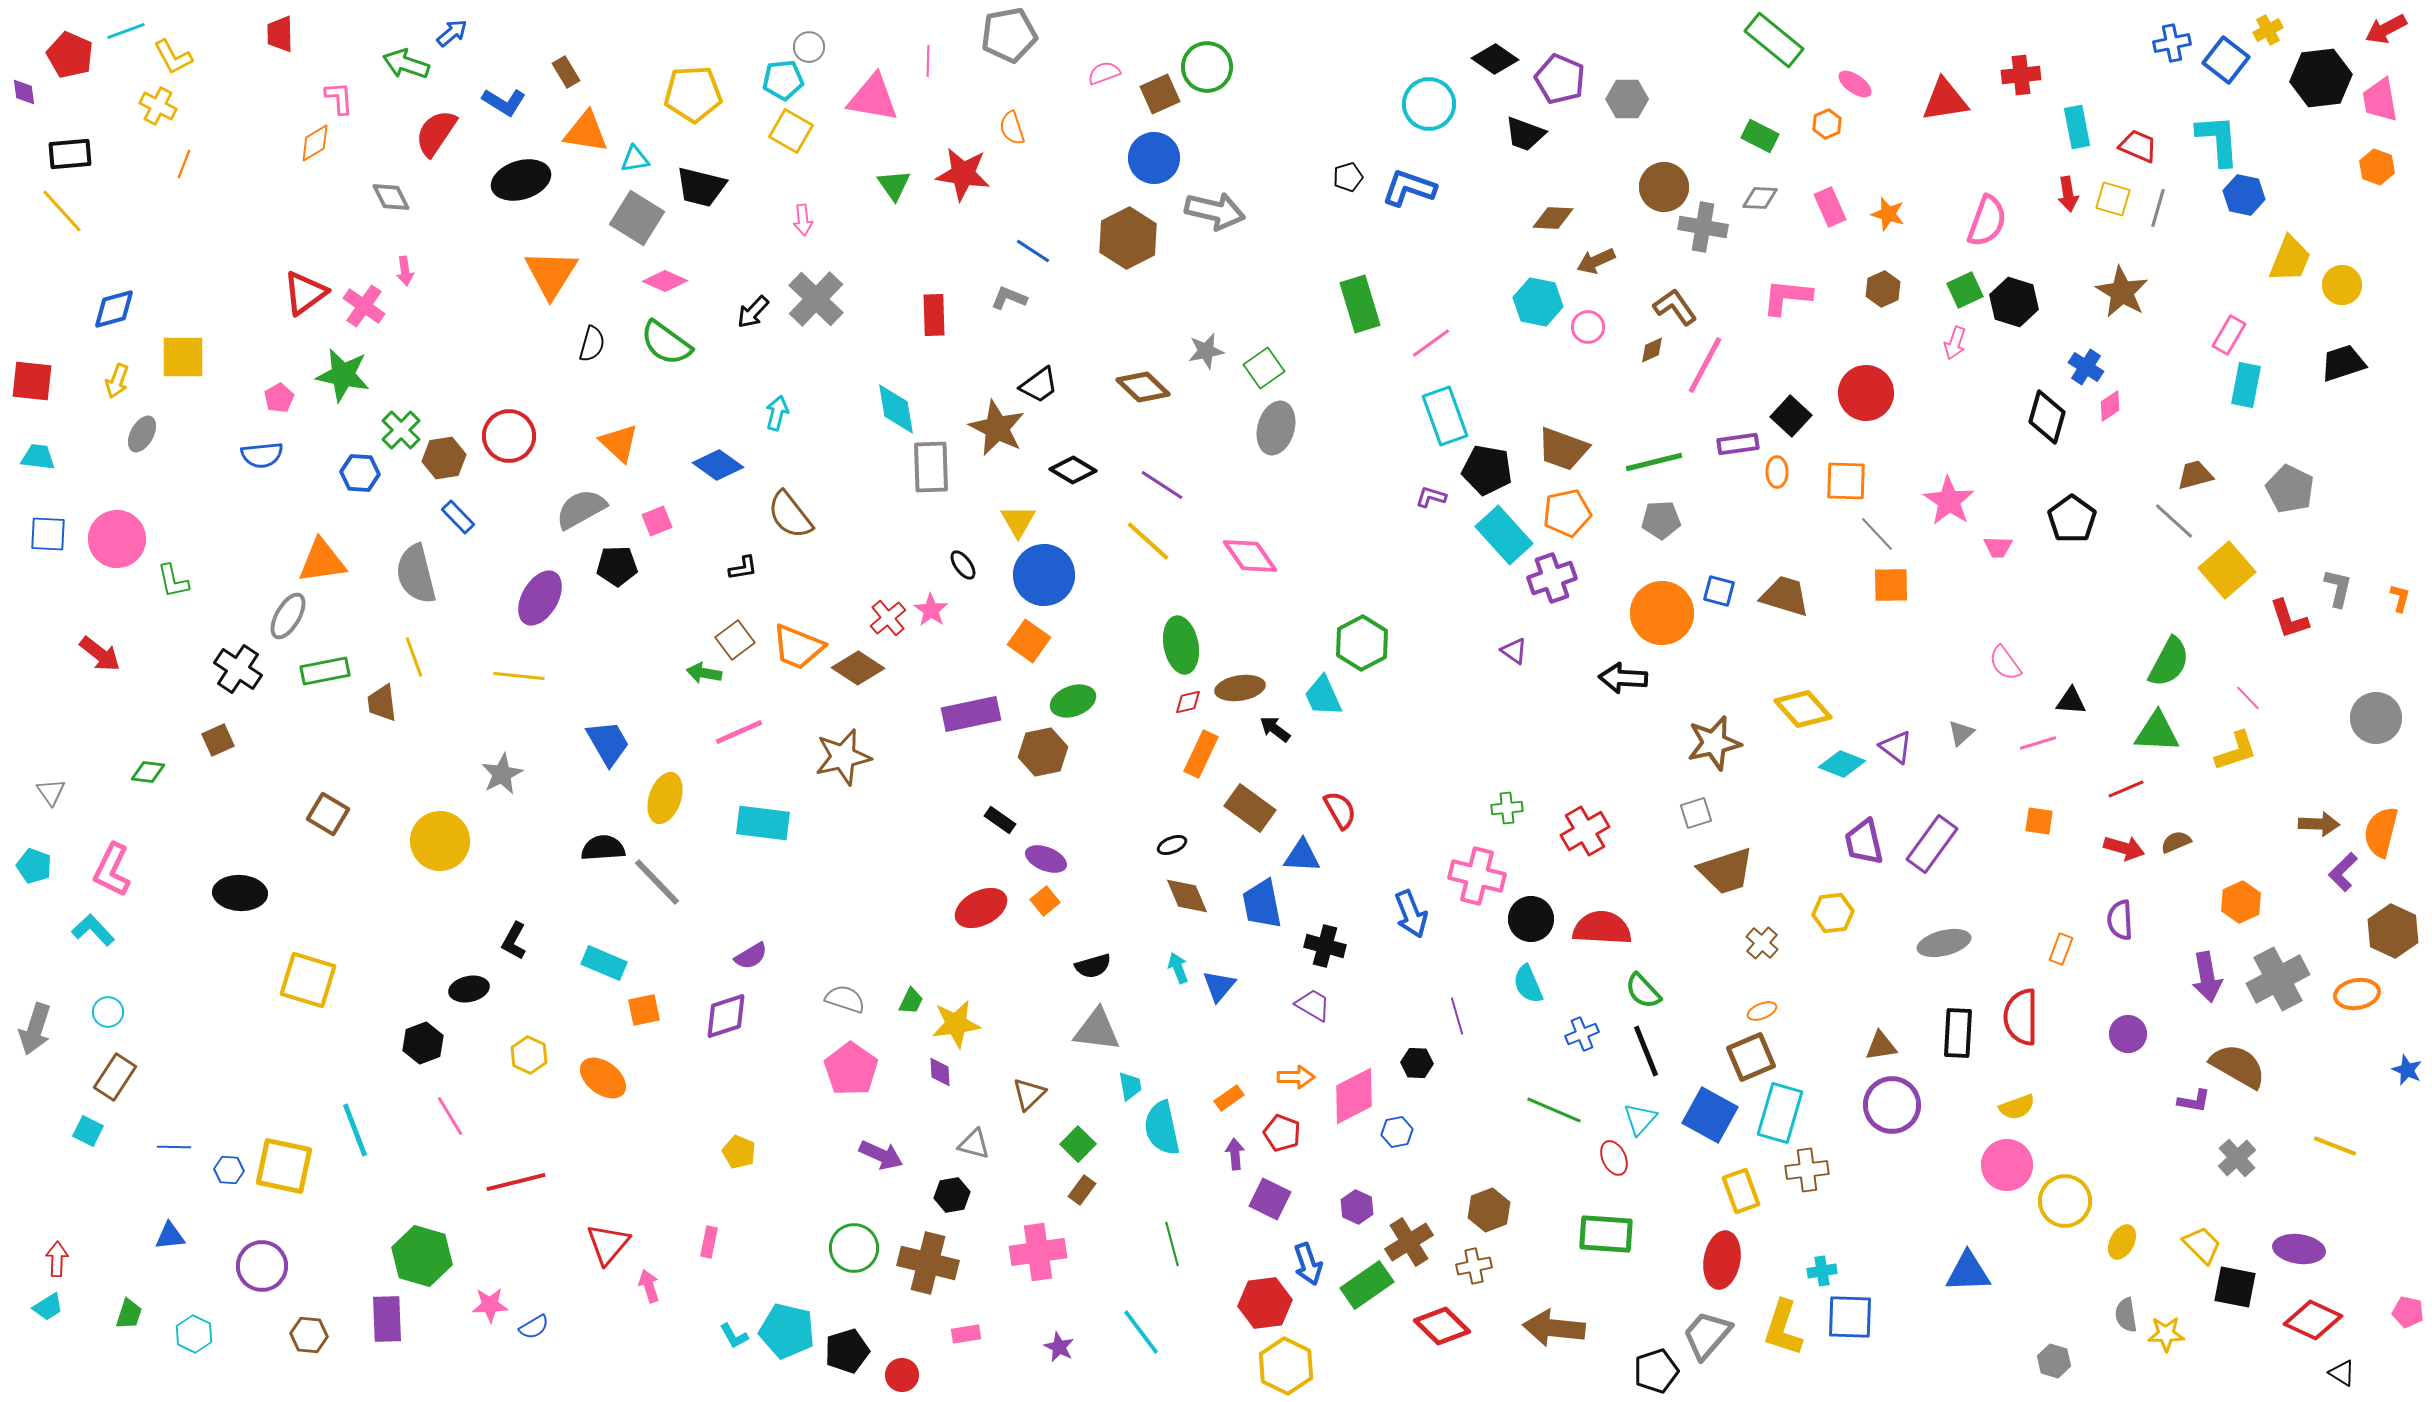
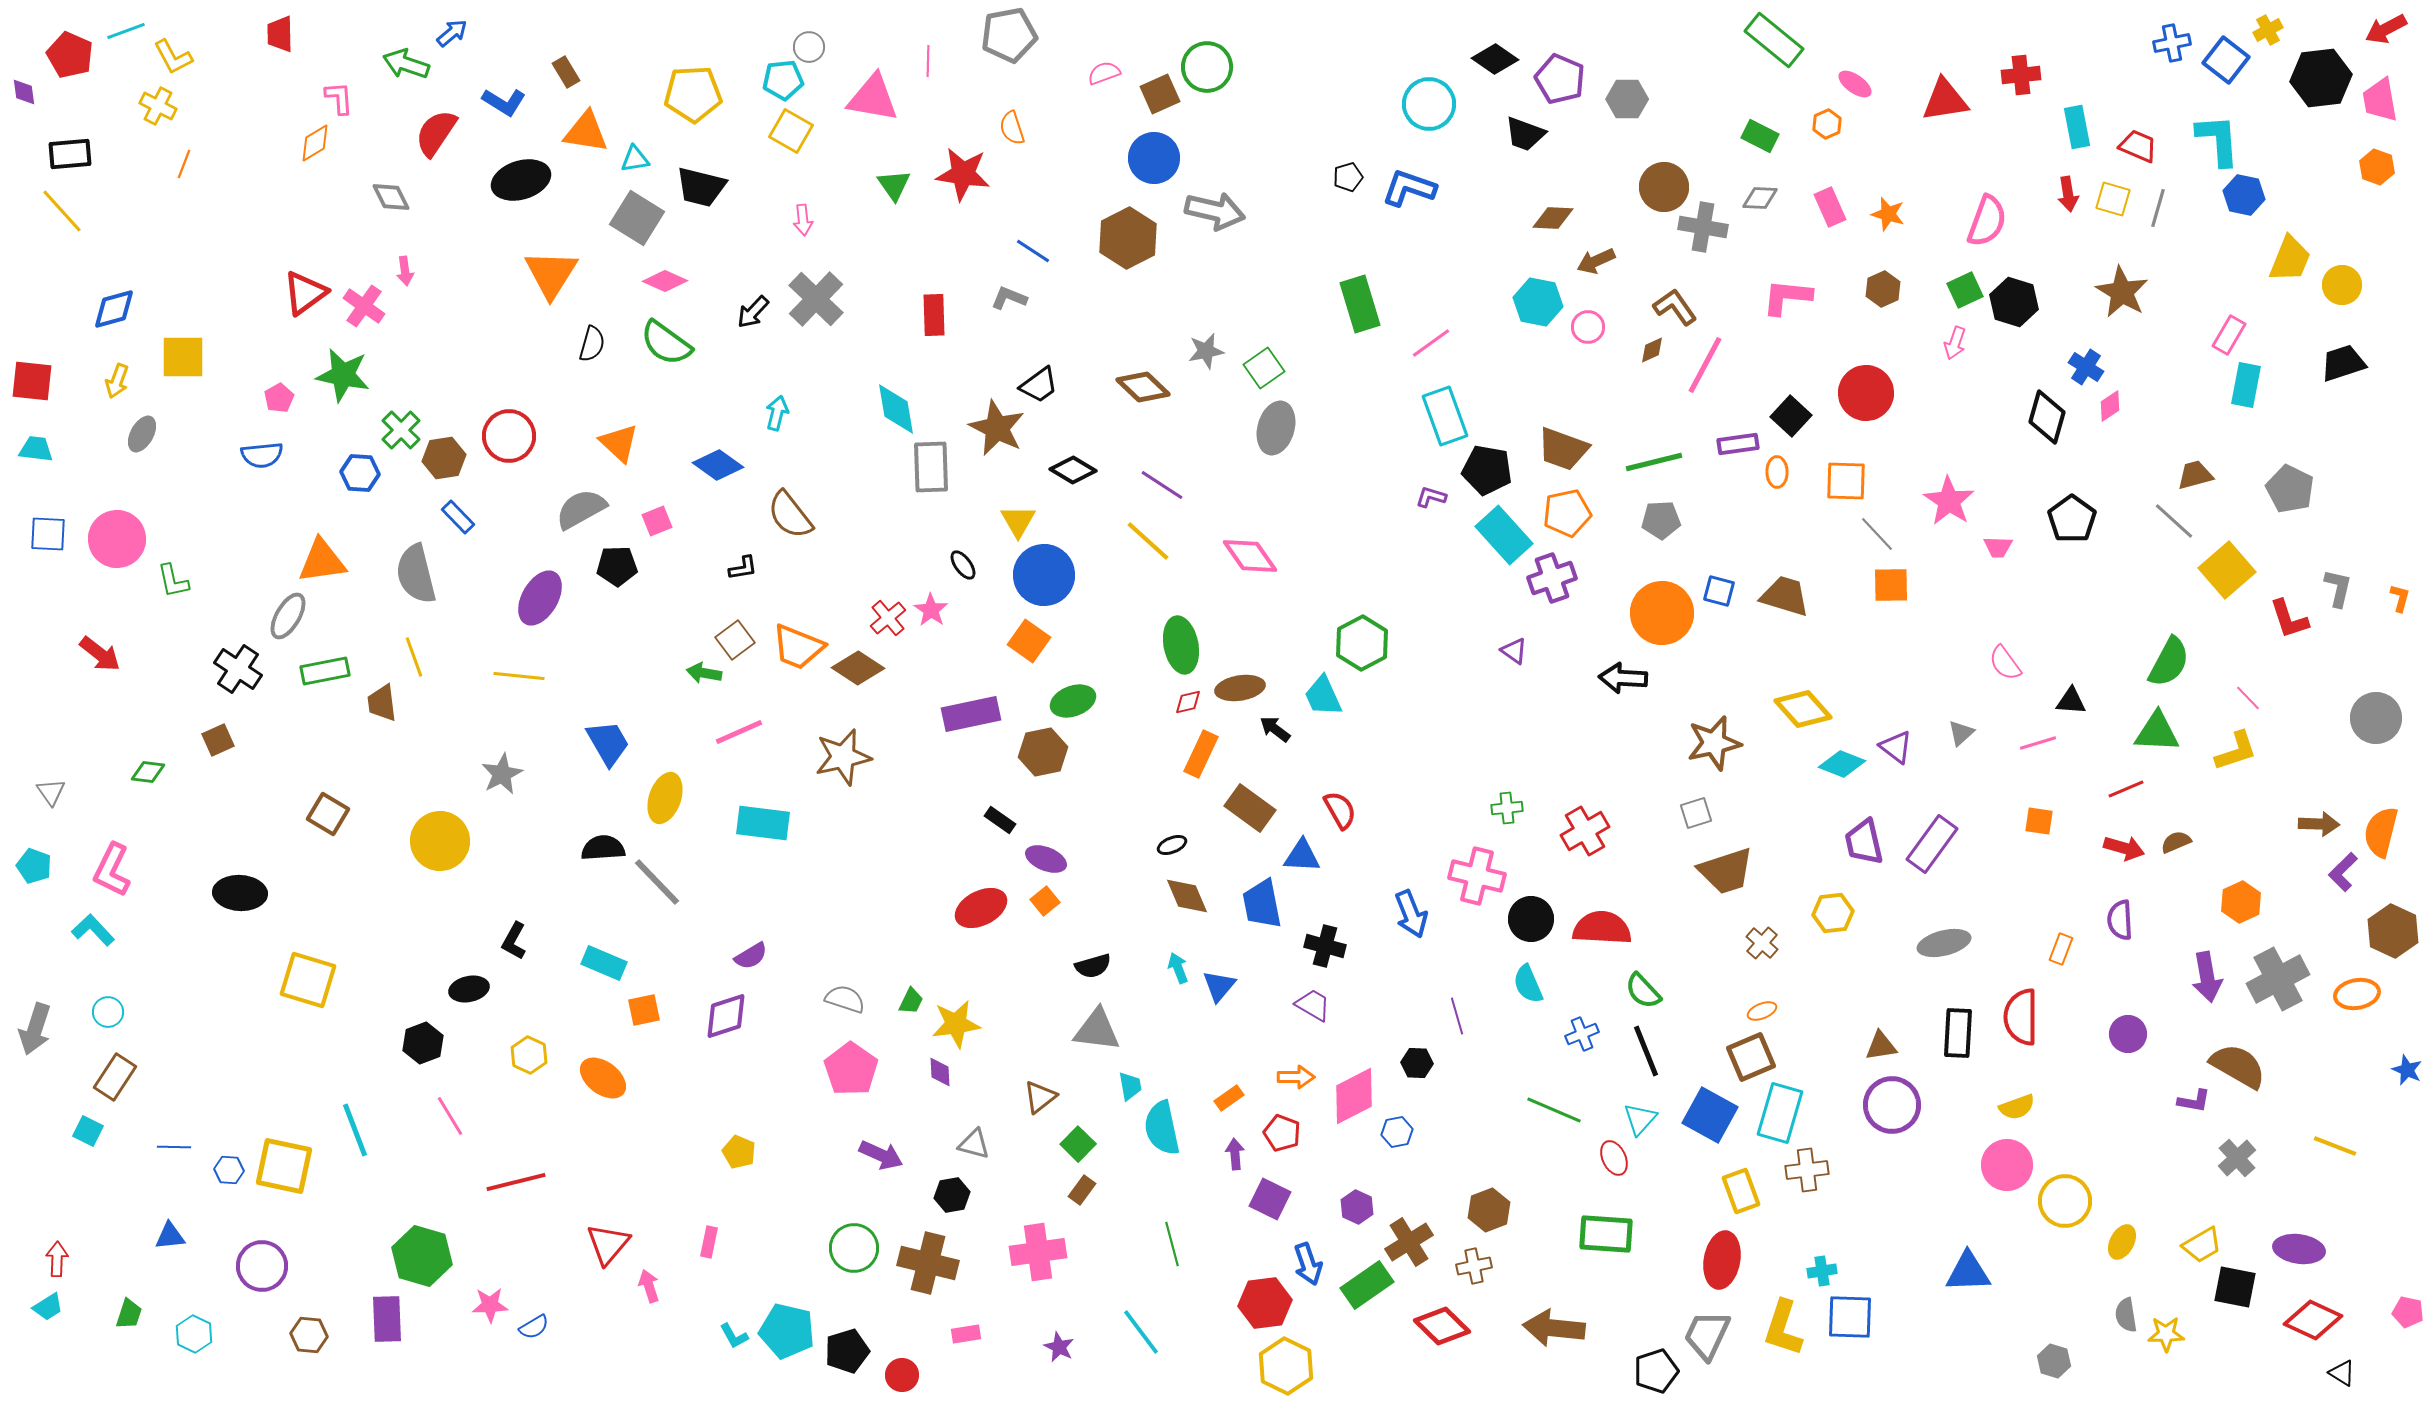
cyan trapezoid at (38, 457): moved 2 px left, 8 px up
brown triangle at (1029, 1094): moved 11 px right, 3 px down; rotated 6 degrees clockwise
yellow trapezoid at (2202, 1245): rotated 105 degrees clockwise
gray trapezoid at (1707, 1335): rotated 16 degrees counterclockwise
